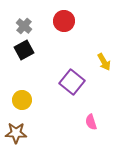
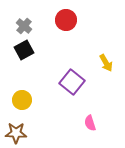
red circle: moved 2 px right, 1 px up
yellow arrow: moved 2 px right, 1 px down
pink semicircle: moved 1 px left, 1 px down
